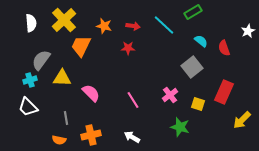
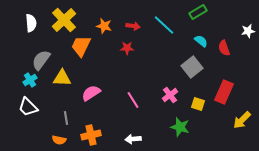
green rectangle: moved 5 px right
white star: rotated 16 degrees clockwise
red star: moved 1 px left
cyan cross: rotated 16 degrees counterclockwise
pink semicircle: rotated 78 degrees counterclockwise
white arrow: moved 1 px right, 2 px down; rotated 35 degrees counterclockwise
